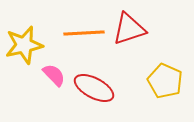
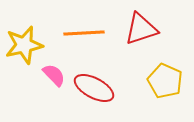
red triangle: moved 12 px right
